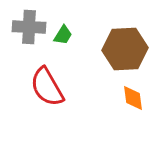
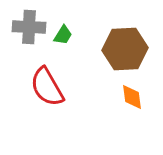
orange diamond: moved 1 px left, 1 px up
